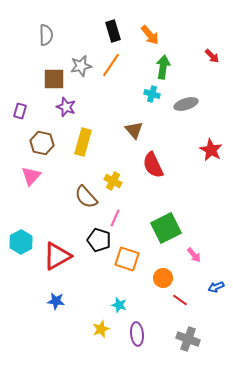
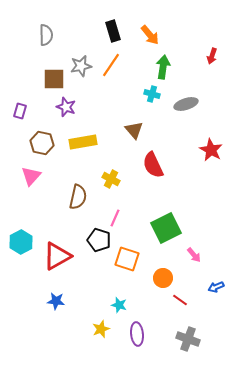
red arrow: rotated 63 degrees clockwise
yellow rectangle: rotated 64 degrees clockwise
yellow cross: moved 2 px left, 2 px up
brown semicircle: moved 8 px left; rotated 125 degrees counterclockwise
